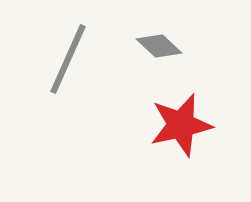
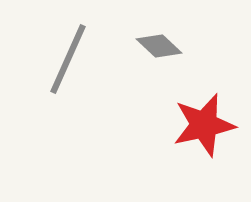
red star: moved 23 px right
